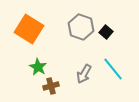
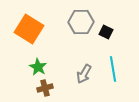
gray hexagon: moved 5 px up; rotated 20 degrees counterclockwise
black square: rotated 16 degrees counterclockwise
cyan line: rotated 30 degrees clockwise
brown cross: moved 6 px left, 2 px down
